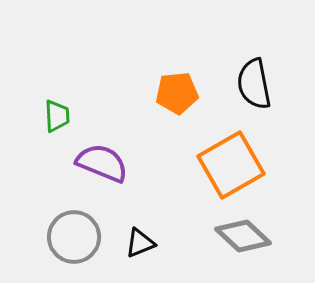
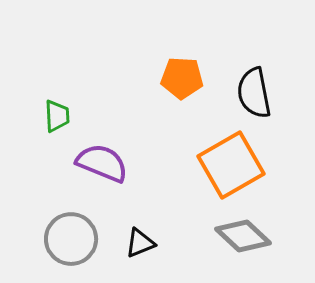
black semicircle: moved 9 px down
orange pentagon: moved 5 px right, 15 px up; rotated 9 degrees clockwise
gray circle: moved 3 px left, 2 px down
